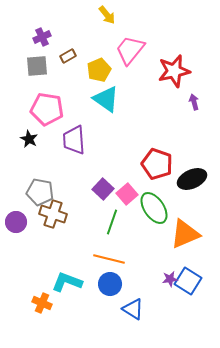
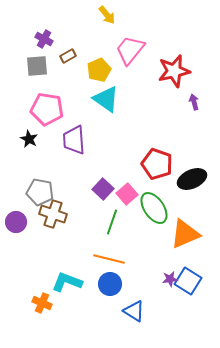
purple cross: moved 2 px right, 2 px down; rotated 36 degrees counterclockwise
blue triangle: moved 1 px right, 2 px down
